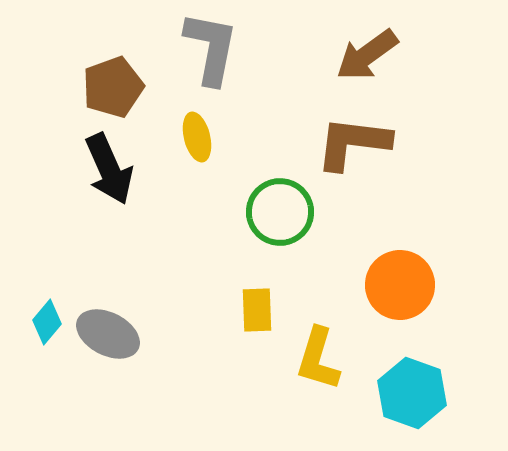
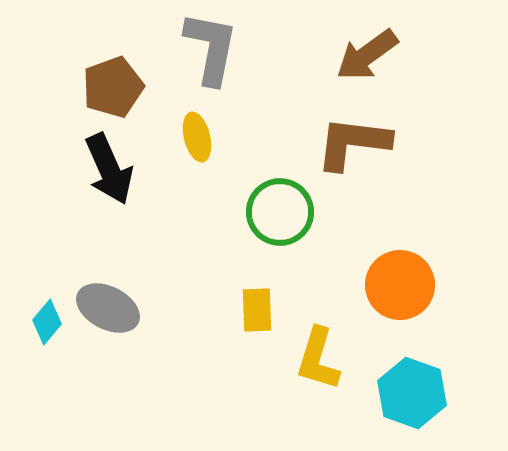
gray ellipse: moved 26 px up
